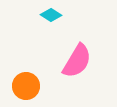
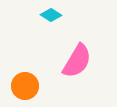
orange circle: moved 1 px left
